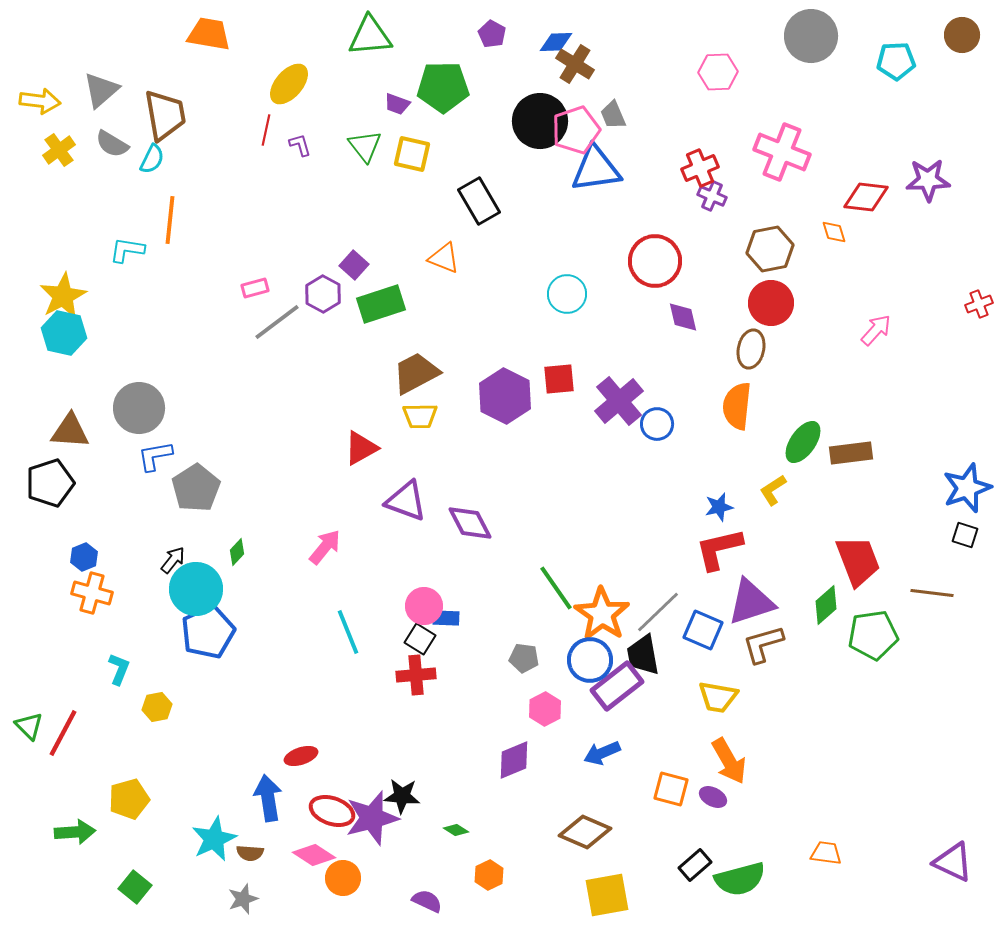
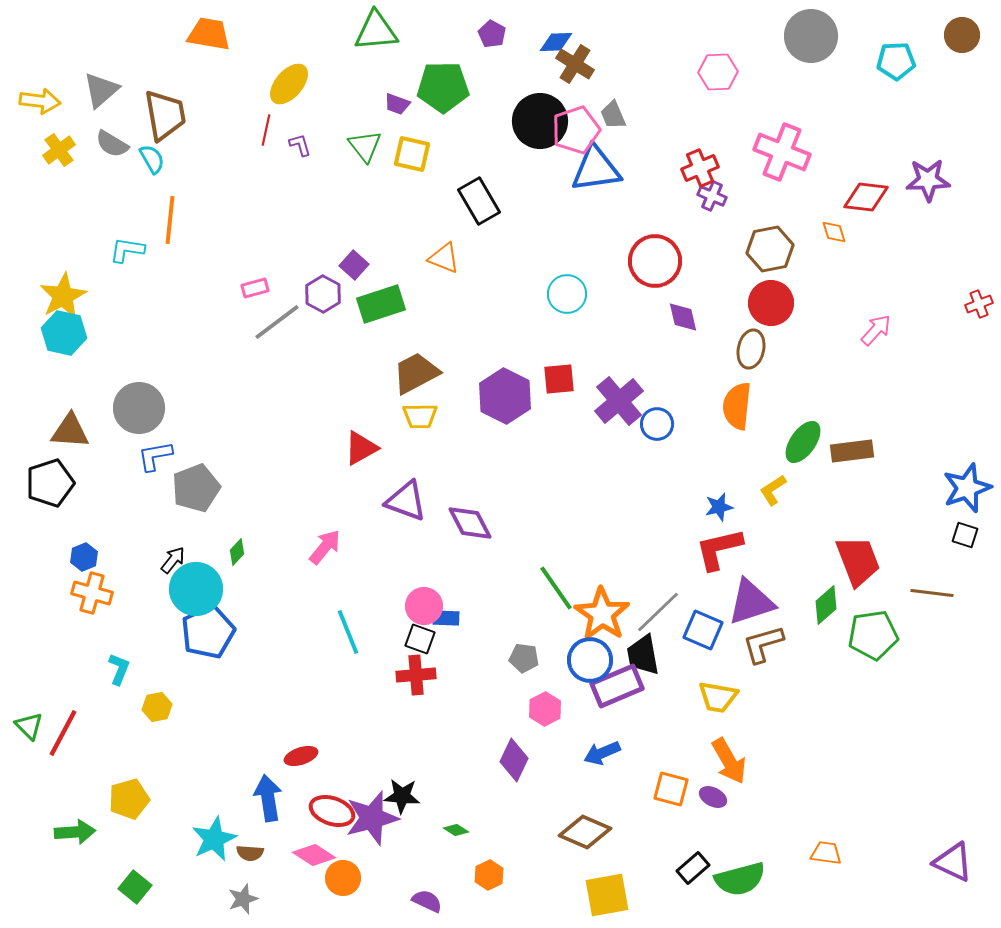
green triangle at (370, 36): moved 6 px right, 5 px up
cyan semicircle at (152, 159): rotated 56 degrees counterclockwise
brown rectangle at (851, 453): moved 1 px right, 2 px up
gray pentagon at (196, 488): rotated 12 degrees clockwise
black square at (420, 639): rotated 12 degrees counterclockwise
purple rectangle at (617, 686): rotated 15 degrees clockwise
purple diamond at (514, 760): rotated 42 degrees counterclockwise
black rectangle at (695, 865): moved 2 px left, 3 px down
